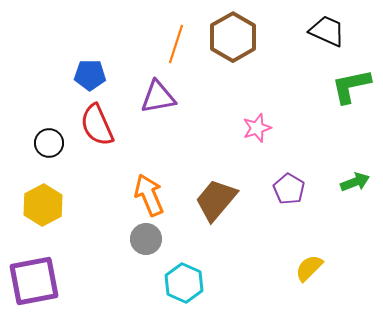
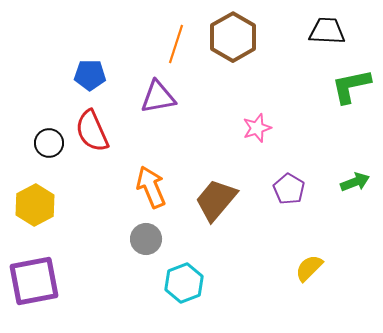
black trapezoid: rotated 21 degrees counterclockwise
red semicircle: moved 5 px left, 6 px down
orange arrow: moved 2 px right, 8 px up
yellow hexagon: moved 8 px left
cyan hexagon: rotated 15 degrees clockwise
